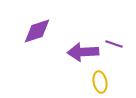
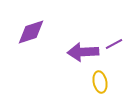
purple diamond: moved 6 px left, 1 px down
purple line: rotated 48 degrees counterclockwise
